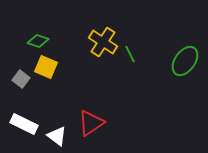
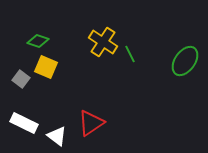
white rectangle: moved 1 px up
